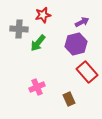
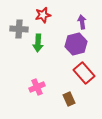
purple arrow: rotated 72 degrees counterclockwise
green arrow: rotated 36 degrees counterclockwise
red rectangle: moved 3 px left, 1 px down
